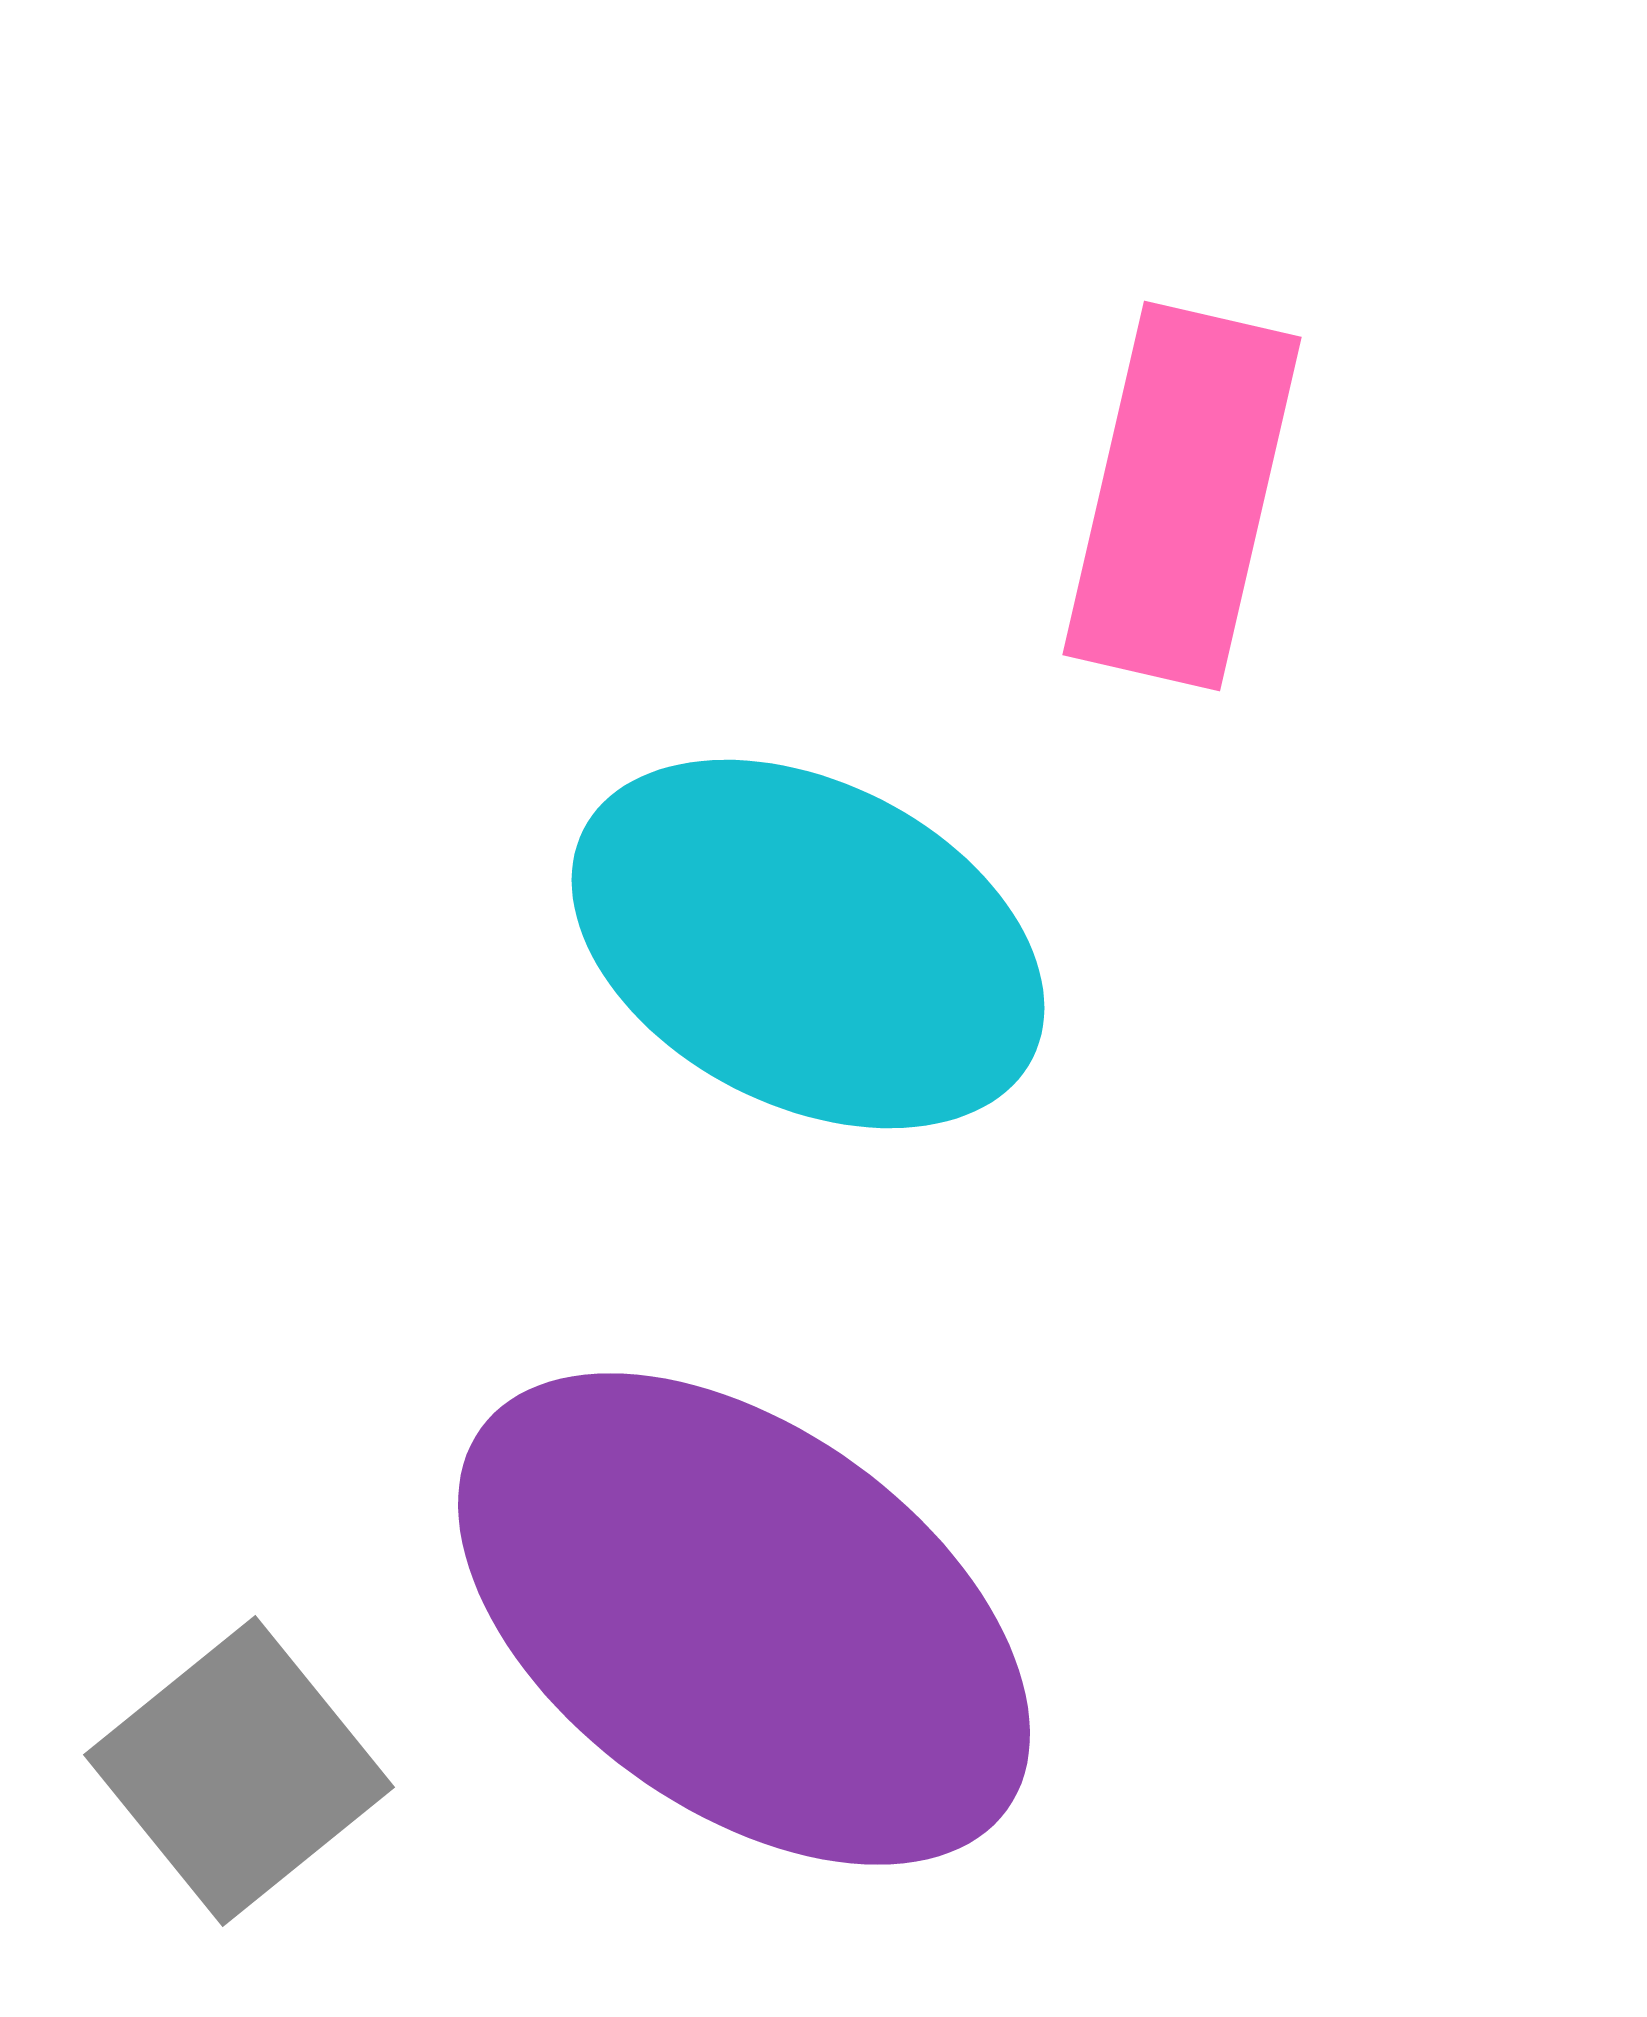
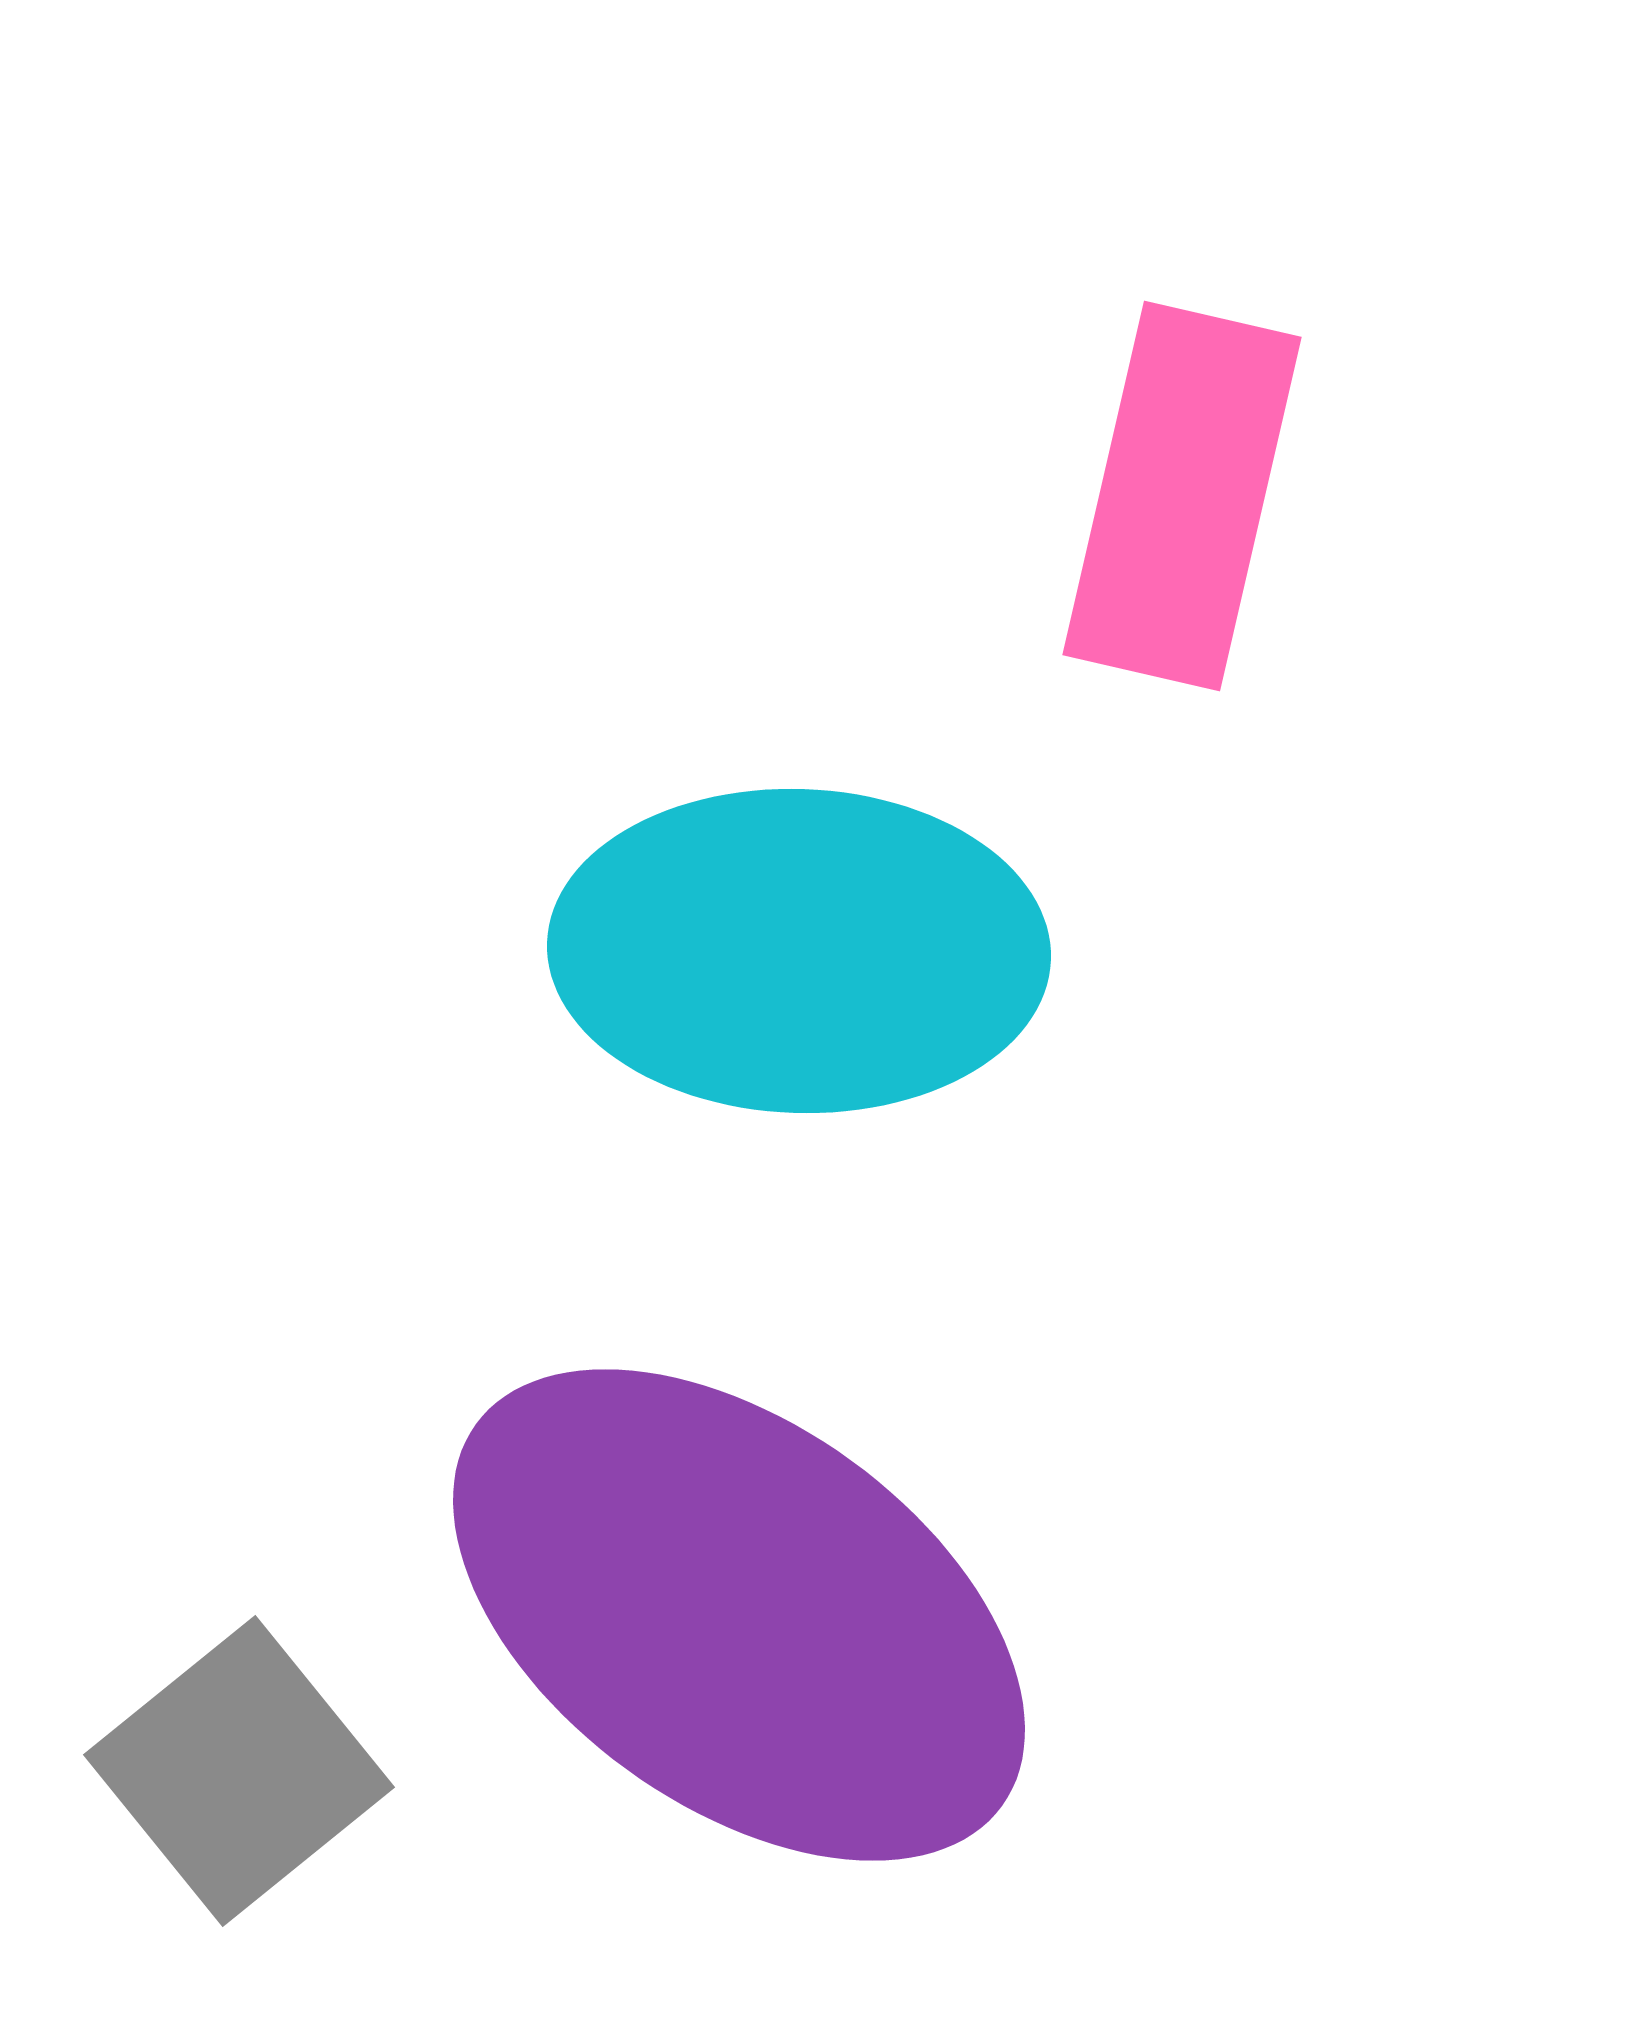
cyan ellipse: moved 9 px left, 7 px down; rotated 25 degrees counterclockwise
purple ellipse: moved 5 px left, 4 px up
